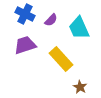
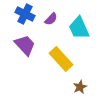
purple semicircle: moved 1 px up
purple trapezoid: rotated 65 degrees clockwise
brown star: rotated 16 degrees clockwise
